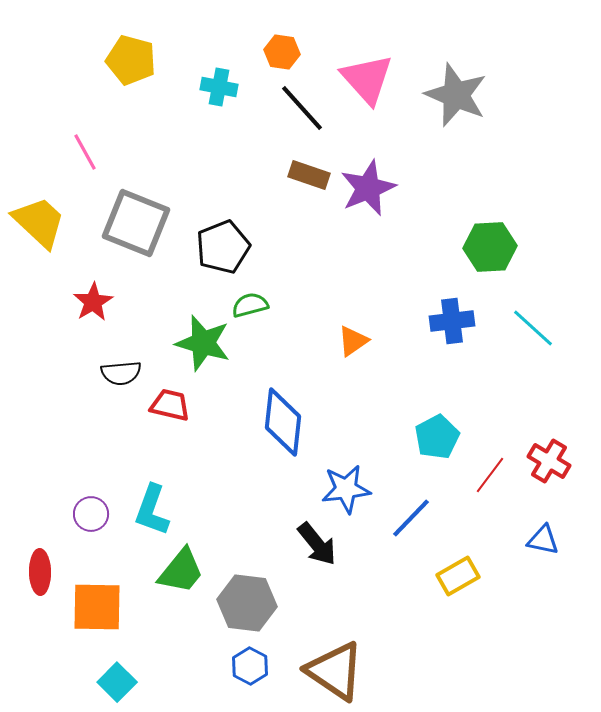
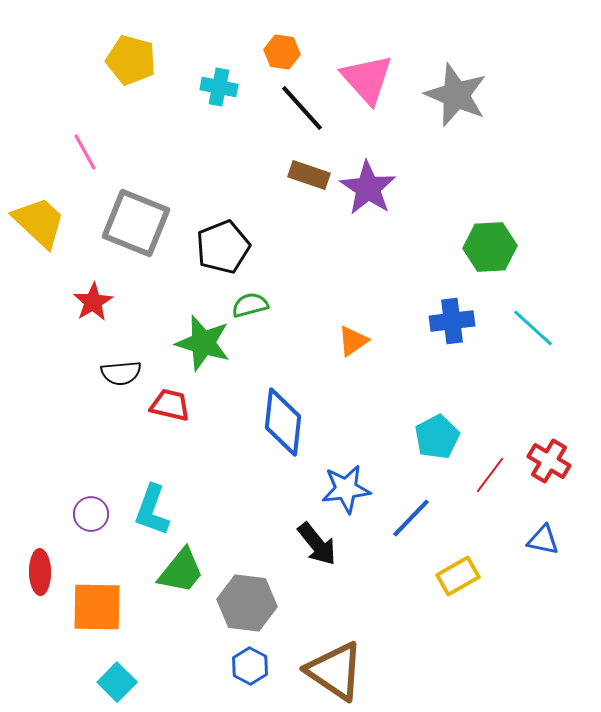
purple star: rotated 16 degrees counterclockwise
